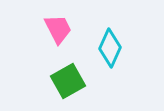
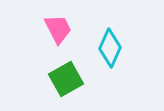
green square: moved 2 px left, 2 px up
